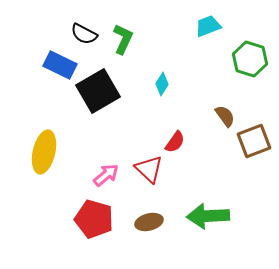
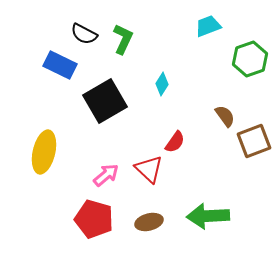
green hexagon: rotated 24 degrees clockwise
black square: moved 7 px right, 10 px down
